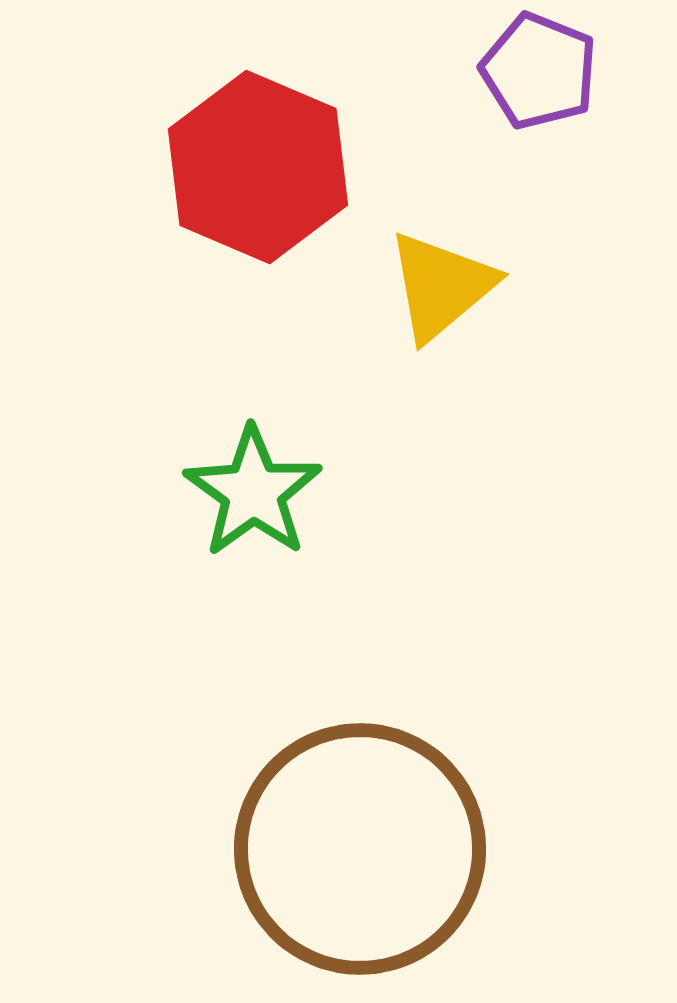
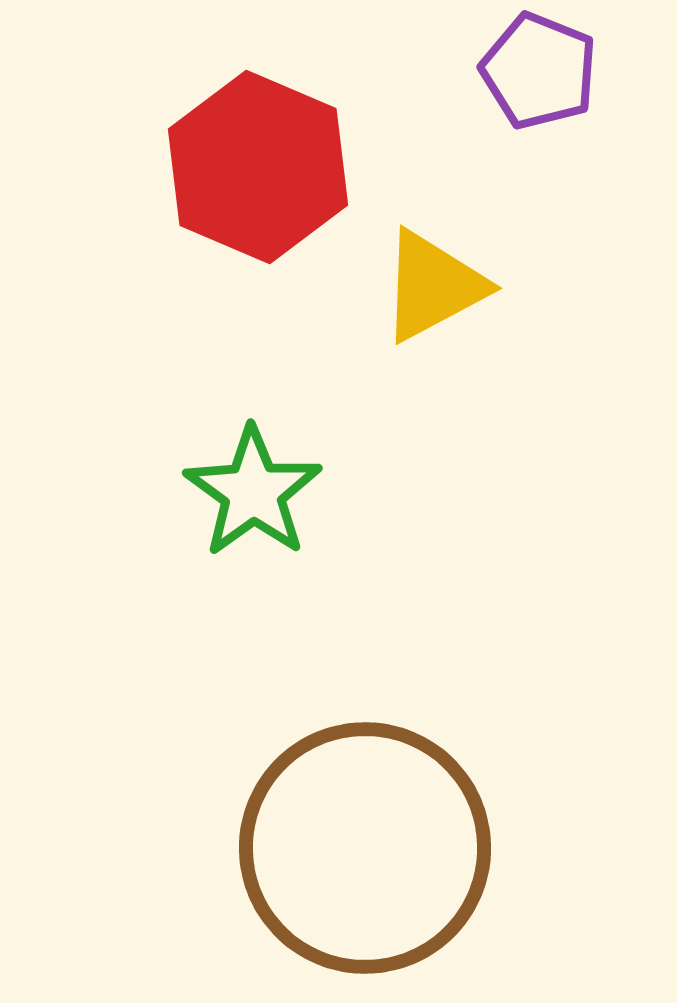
yellow triangle: moved 8 px left; rotated 12 degrees clockwise
brown circle: moved 5 px right, 1 px up
